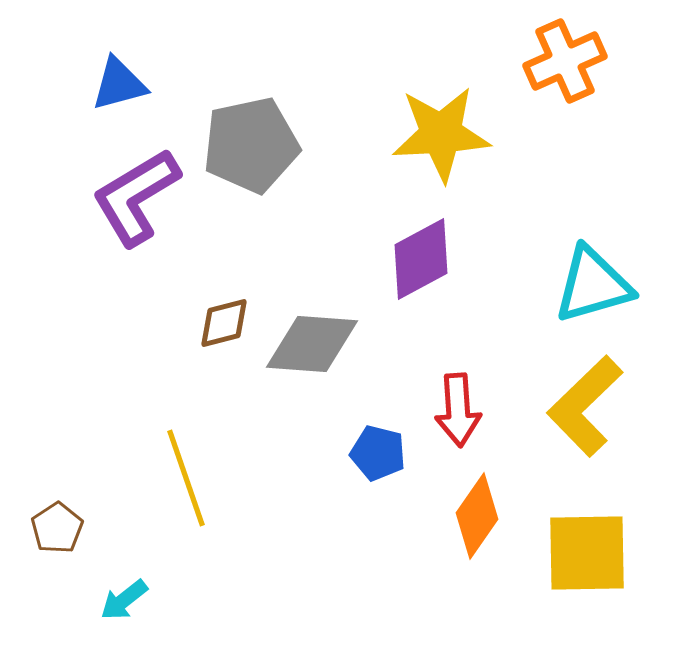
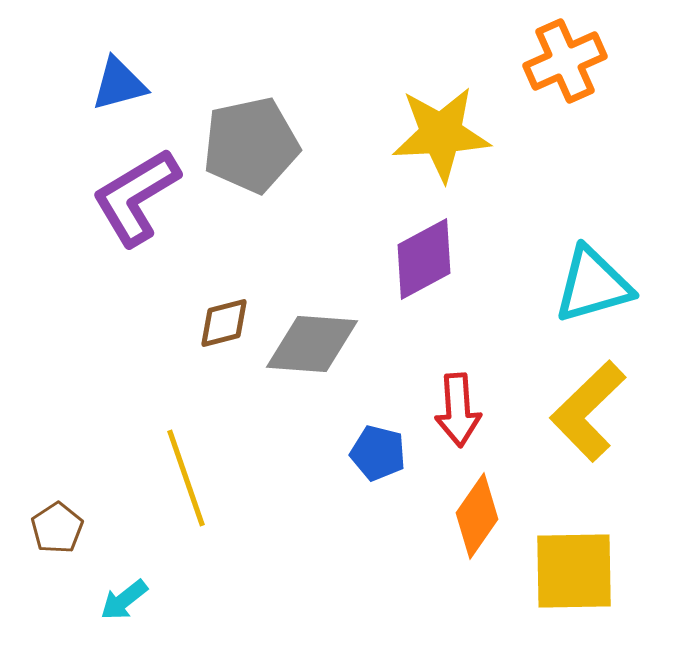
purple diamond: moved 3 px right
yellow L-shape: moved 3 px right, 5 px down
yellow square: moved 13 px left, 18 px down
